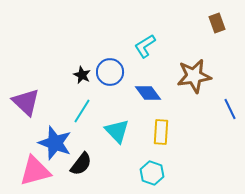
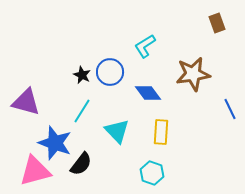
brown star: moved 1 px left, 2 px up
purple triangle: rotated 28 degrees counterclockwise
